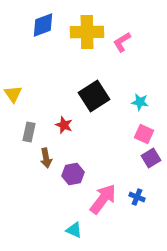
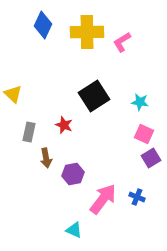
blue diamond: rotated 44 degrees counterclockwise
yellow triangle: rotated 12 degrees counterclockwise
